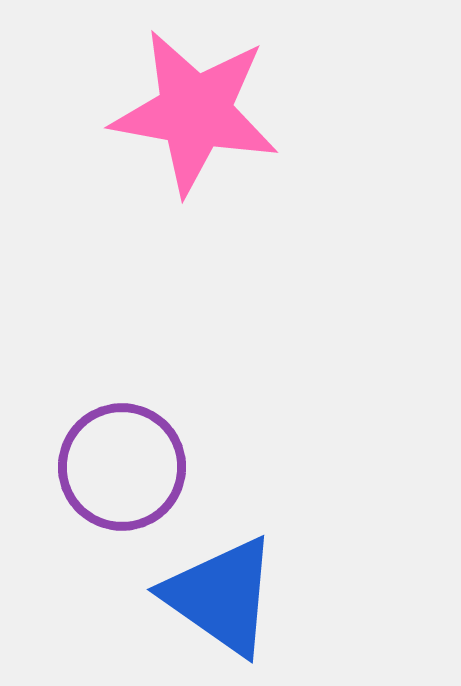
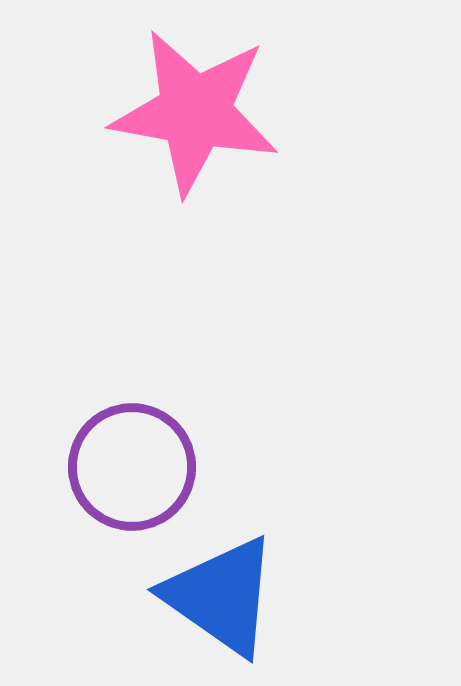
purple circle: moved 10 px right
